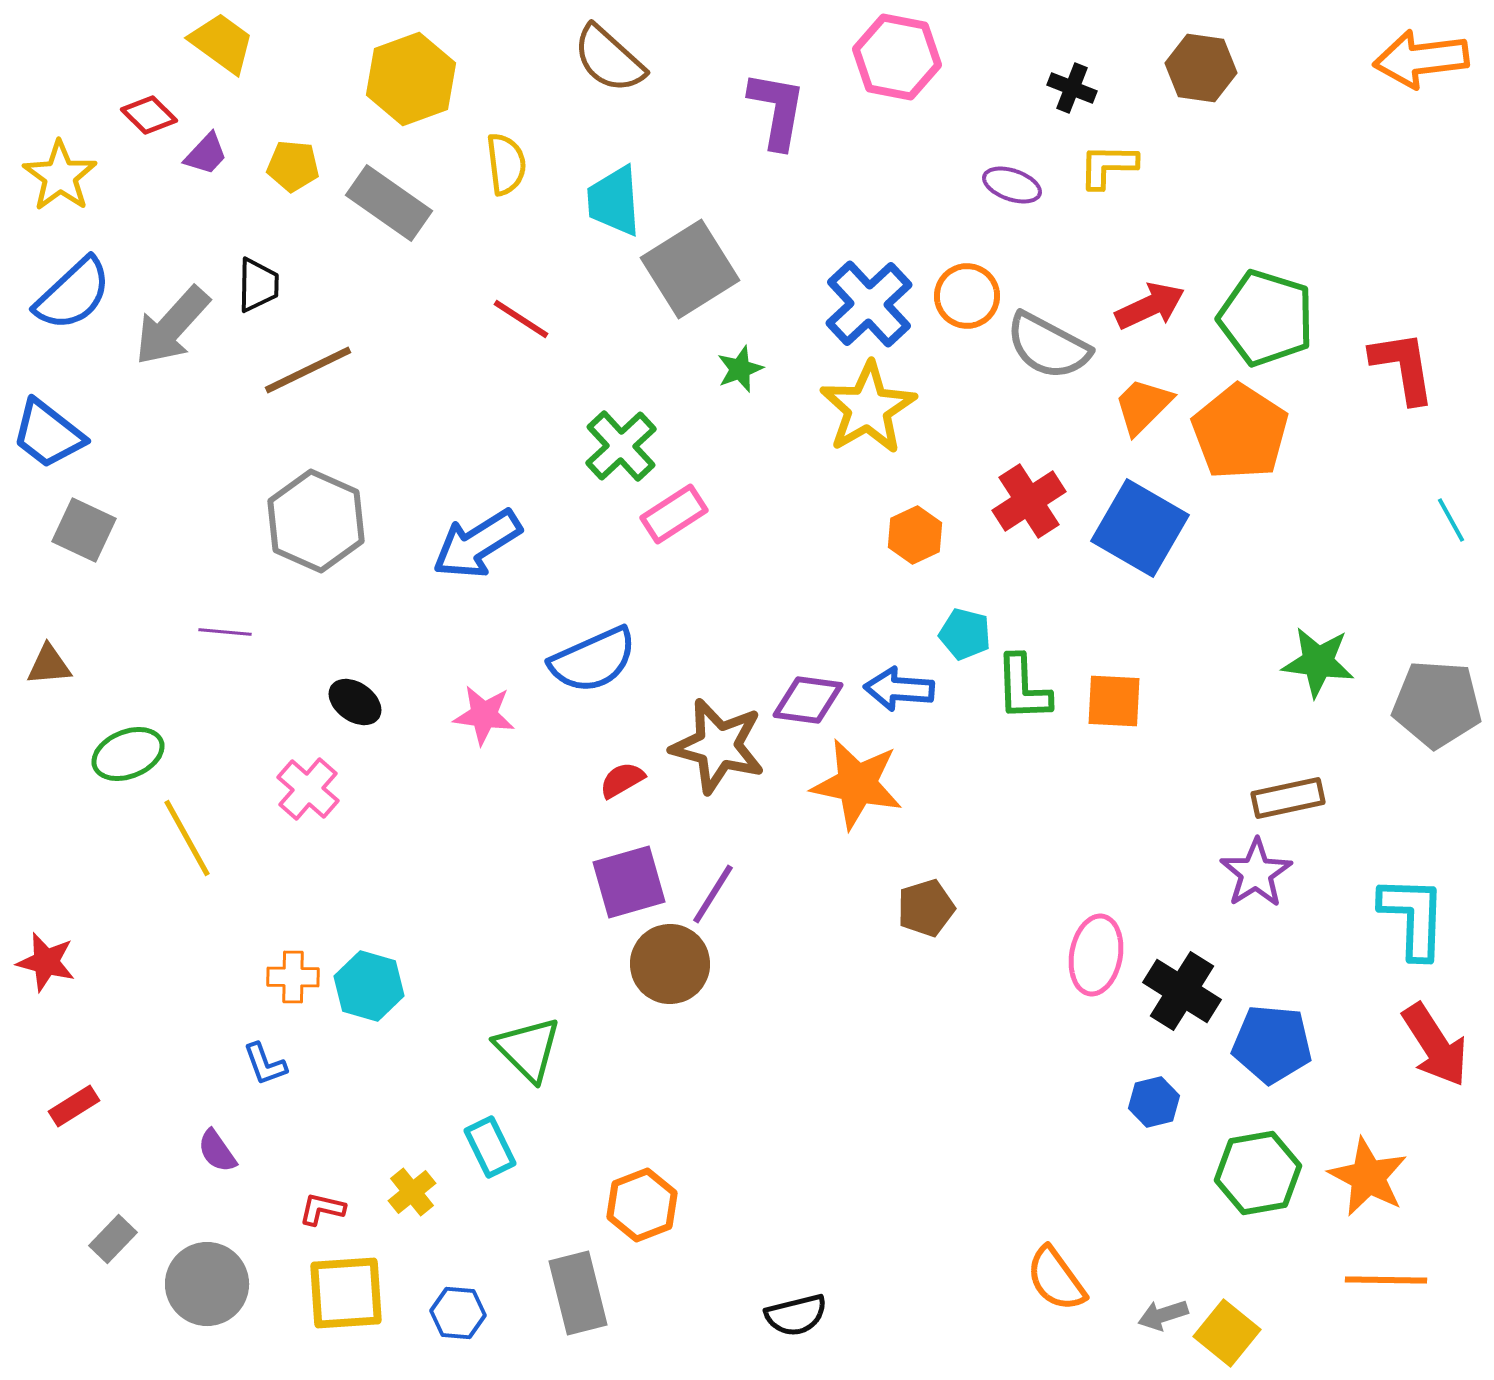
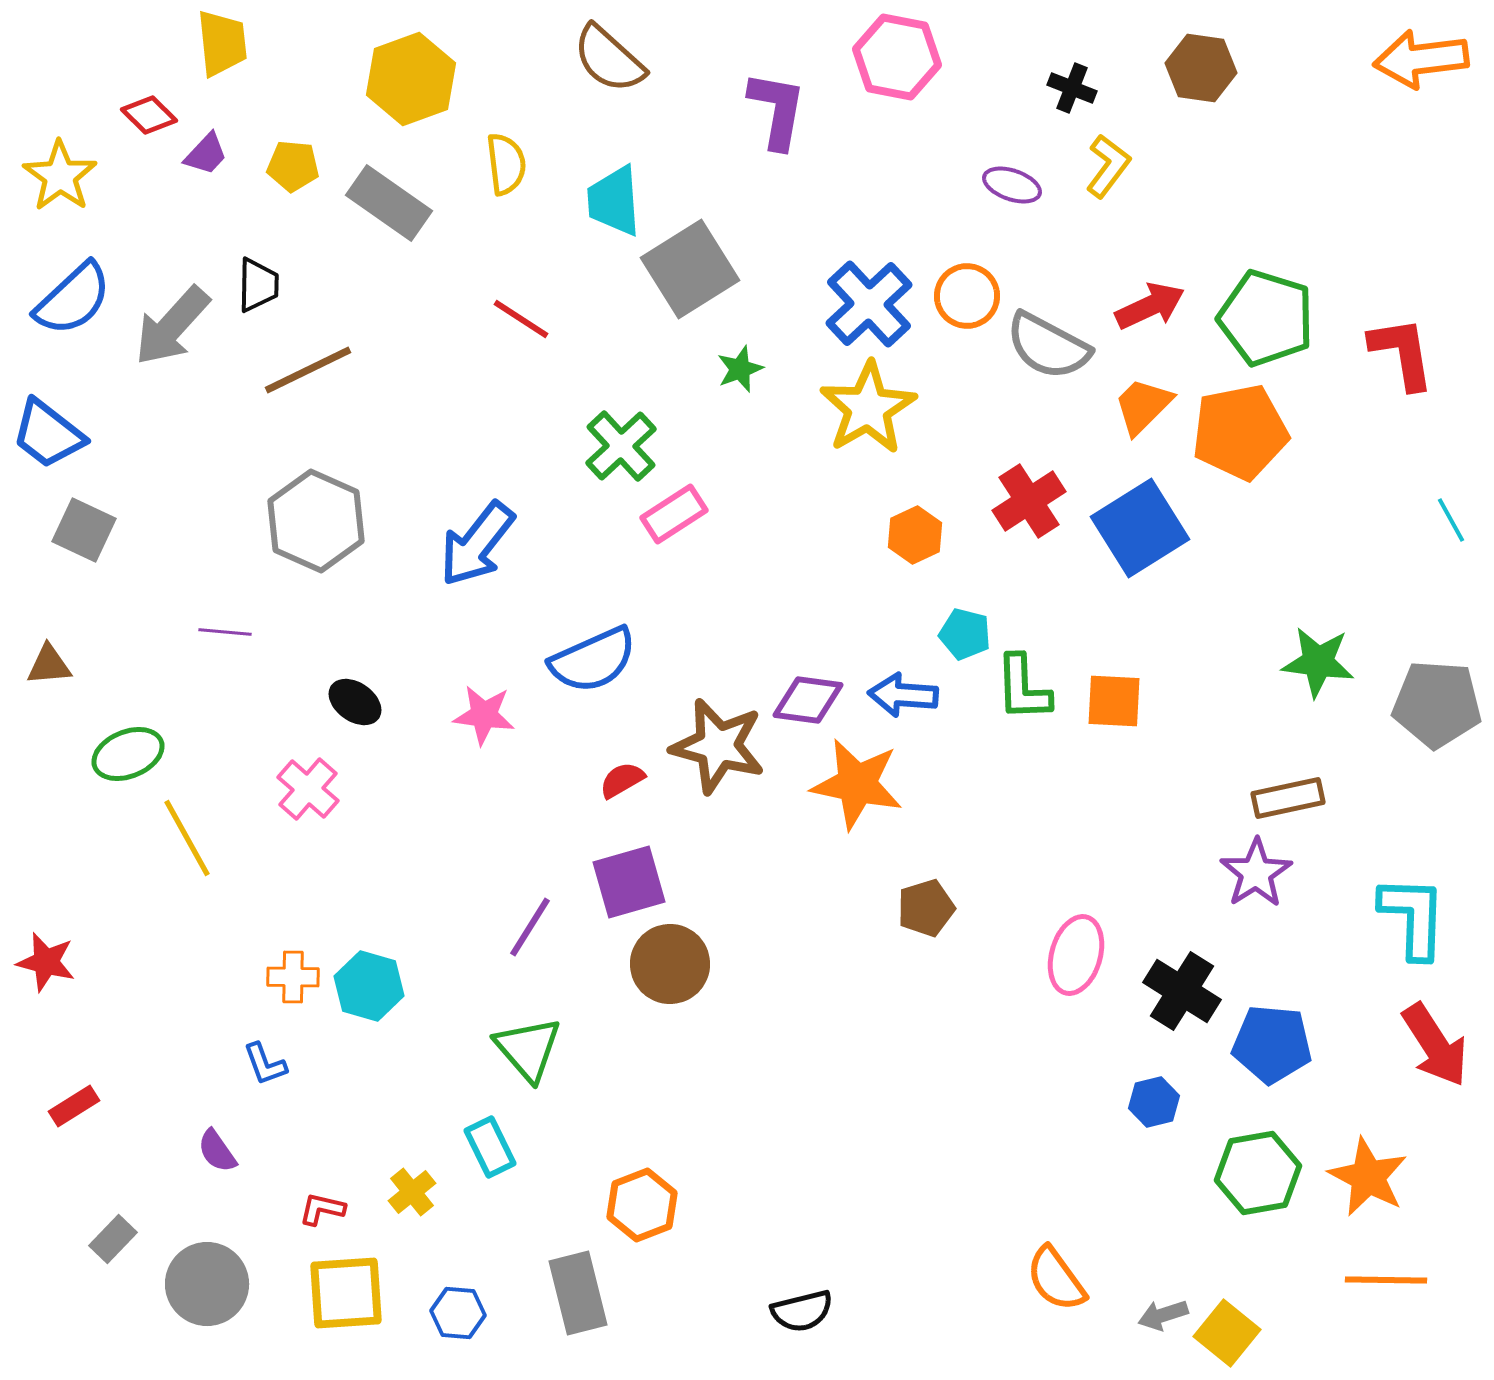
yellow trapezoid at (222, 43): rotated 48 degrees clockwise
yellow L-shape at (1108, 166): rotated 126 degrees clockwise
blue semicircle at (73, 294): moved 5 px down
red L-shape at (1403, 367): moved 1 px left, 14 px up
orange pentagon at (1240, 432): rotated 28 degrees clockwise
blue square at (1140, 528): rotated 28 degrees clockwise
blue arrow at (477, 544): rotated 20 degrees counterclockwise
blue arrow at (899, 689): moved 4 px right, 6 px down
purple line at (713, 894): moved 183 px left, 33 px down
pink ellipse at (1096, 955): moved 20 px left; rotated 6 degrees clockwise
green triangle at (528, 1049): rotated 4 degrees clockwise
black semicircle at (796, 1315): moved 6 px right, 4 px up
